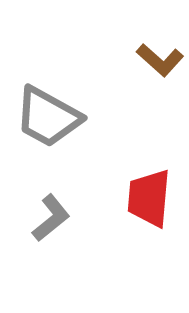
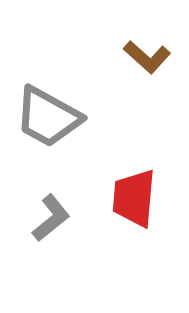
brown L-shape: moved 13 px left, 3 px up
red trapezoid: moved 15 px left
